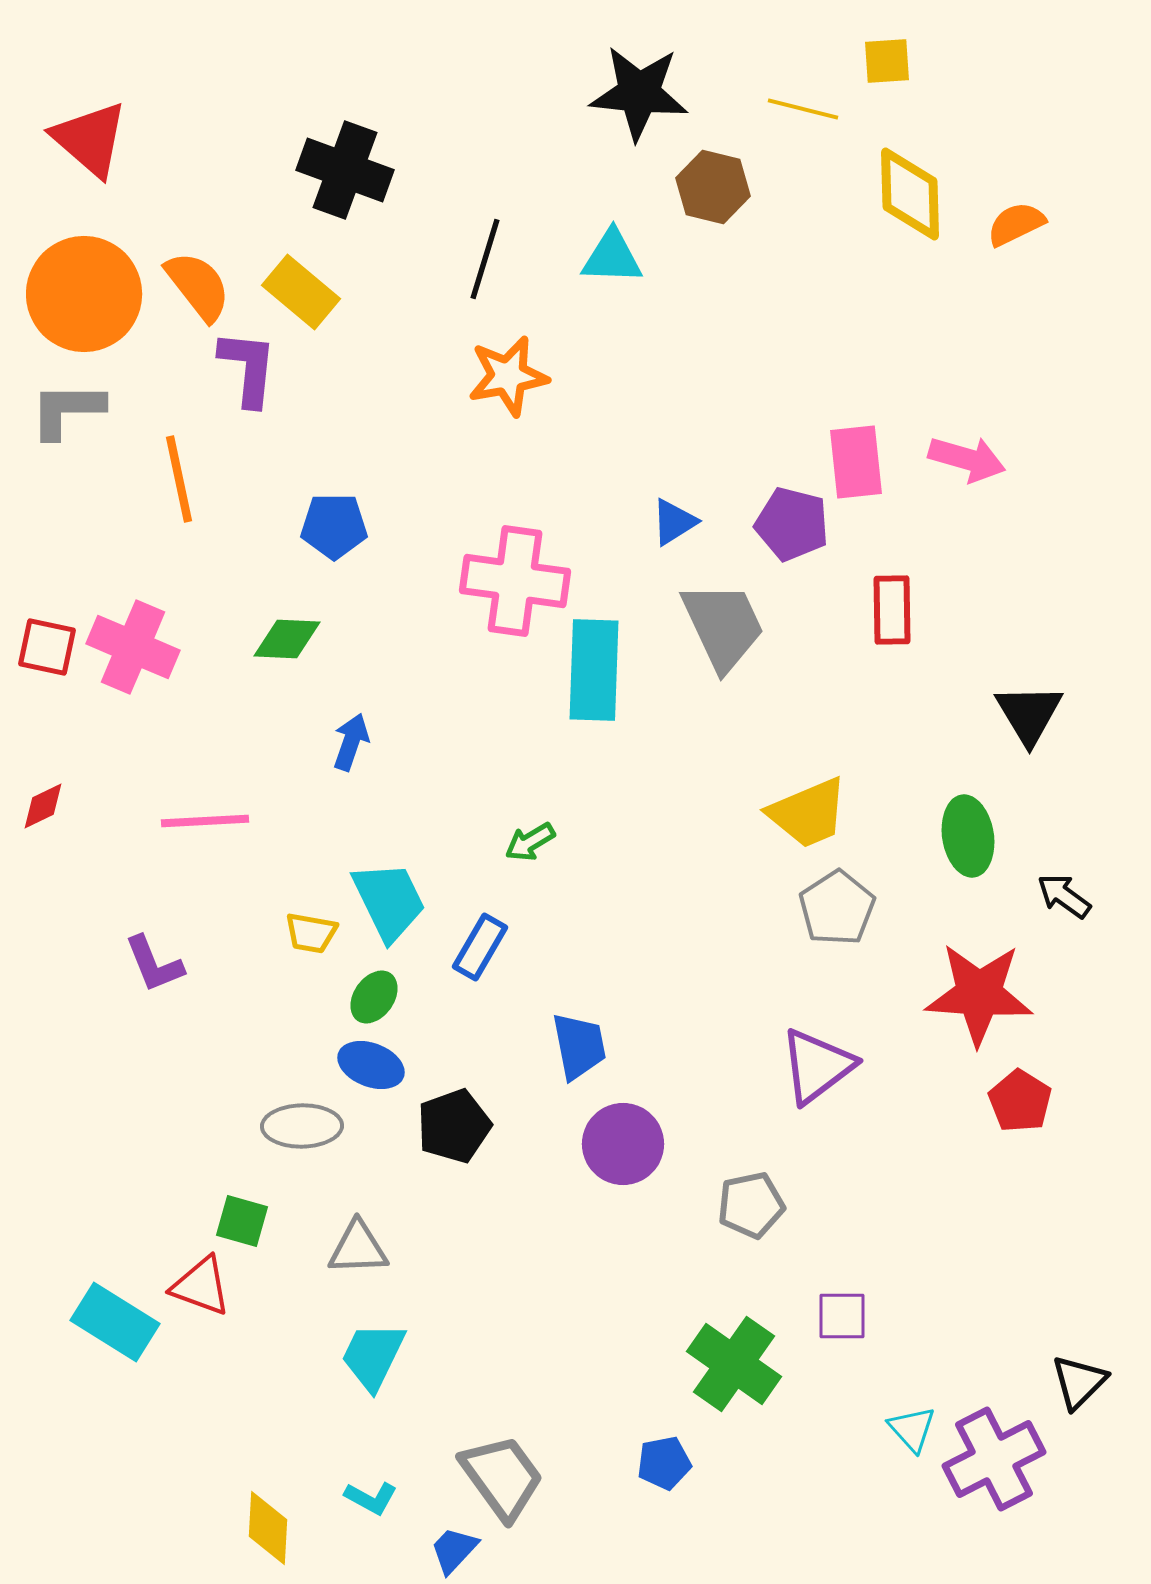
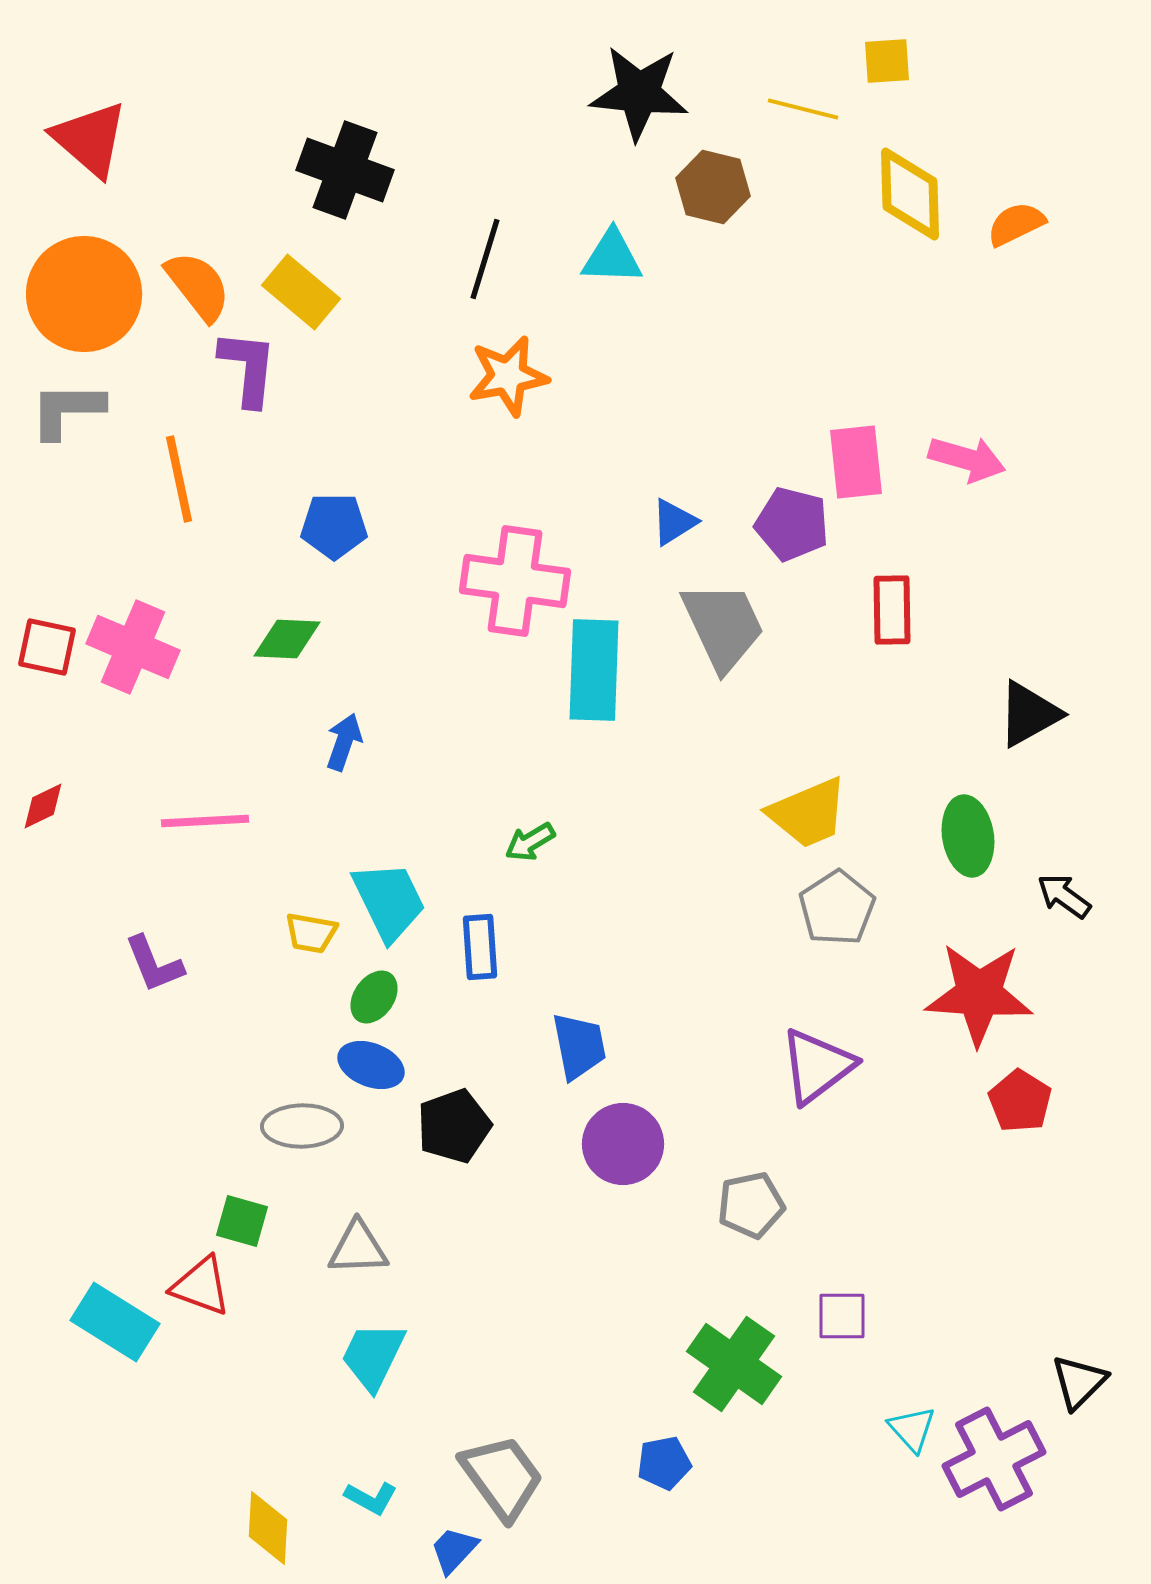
black triangle at (1029, 714): rotated 32 degrees clockwise
blue arrow at (351, 742): moved 7 px left
blue rectangle at (480, 947): rotated 34 degrees counterclockwise
